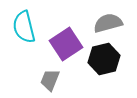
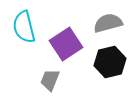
black hexagon: moved 6 px right, 3 px down
